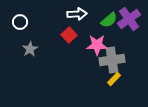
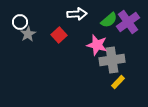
purple cross: moved 1 px left, 3 px down
red square: moved 10 px left
pink star: rotated 15 degrees clockwise
gray star: moved 2 px left, 15 px up
yellow rectangle: moved 4 px right, 3 px down
